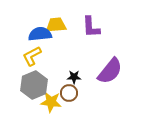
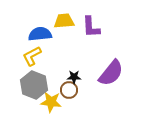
yellow trapezoid: moved 8 px right, 4 px up
purple semicircle: moved 1 px right, 2 px down
gray hexagon: rotated 16 degrees counterclockwise
brown circle: moved 3 px up
